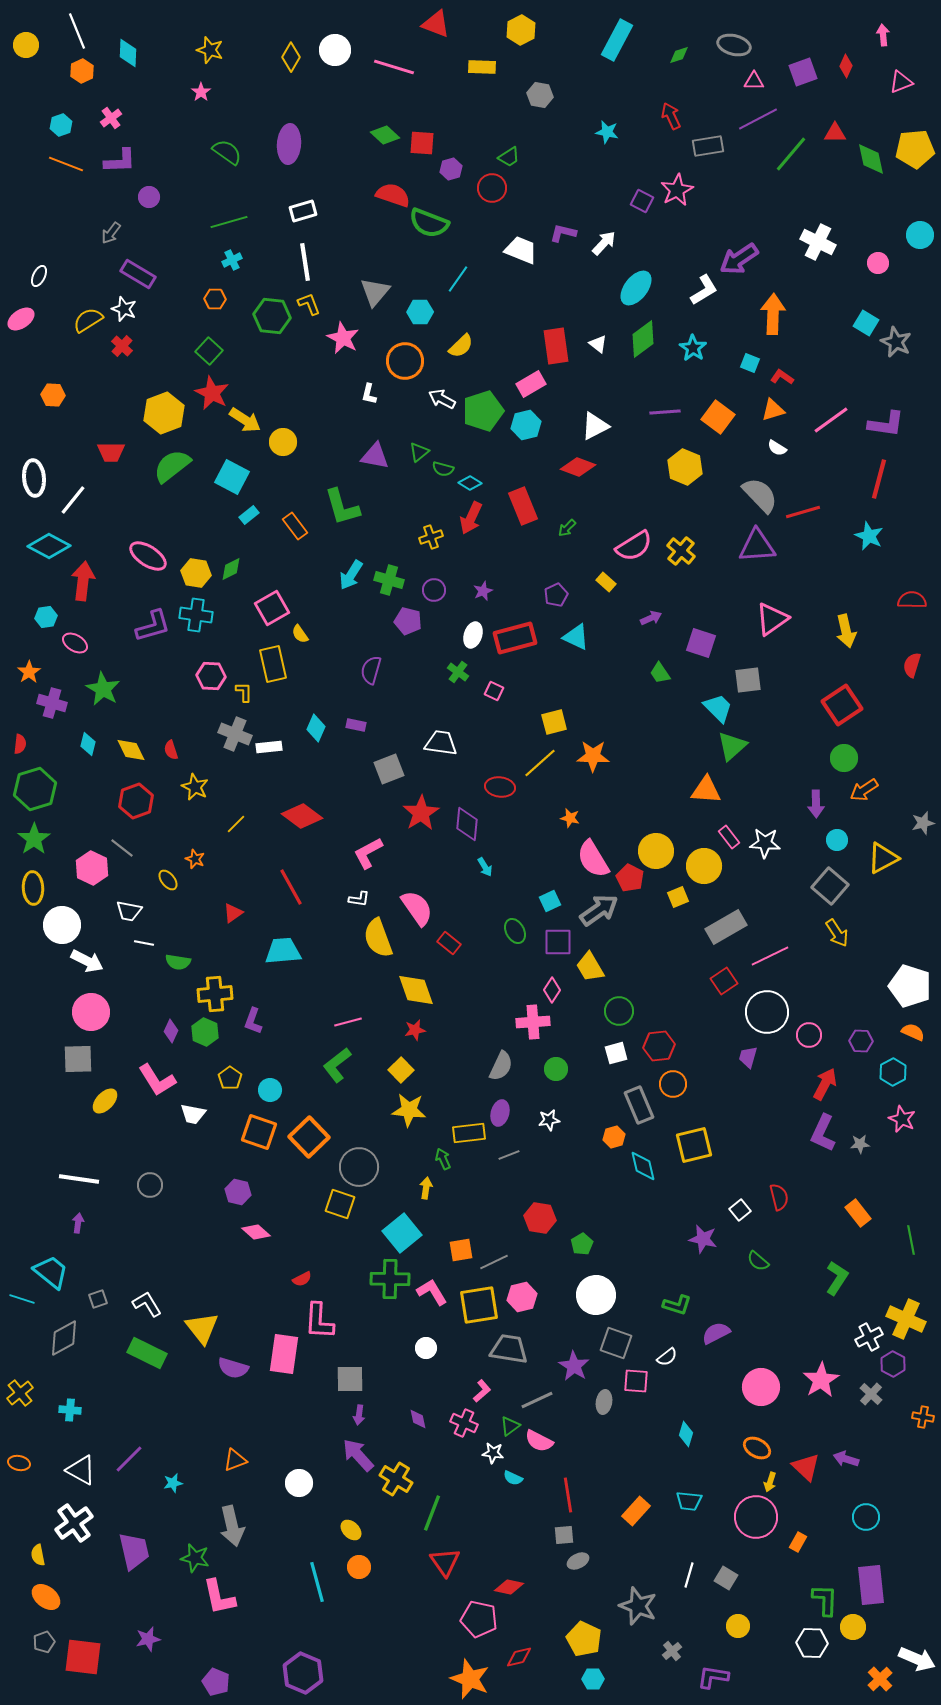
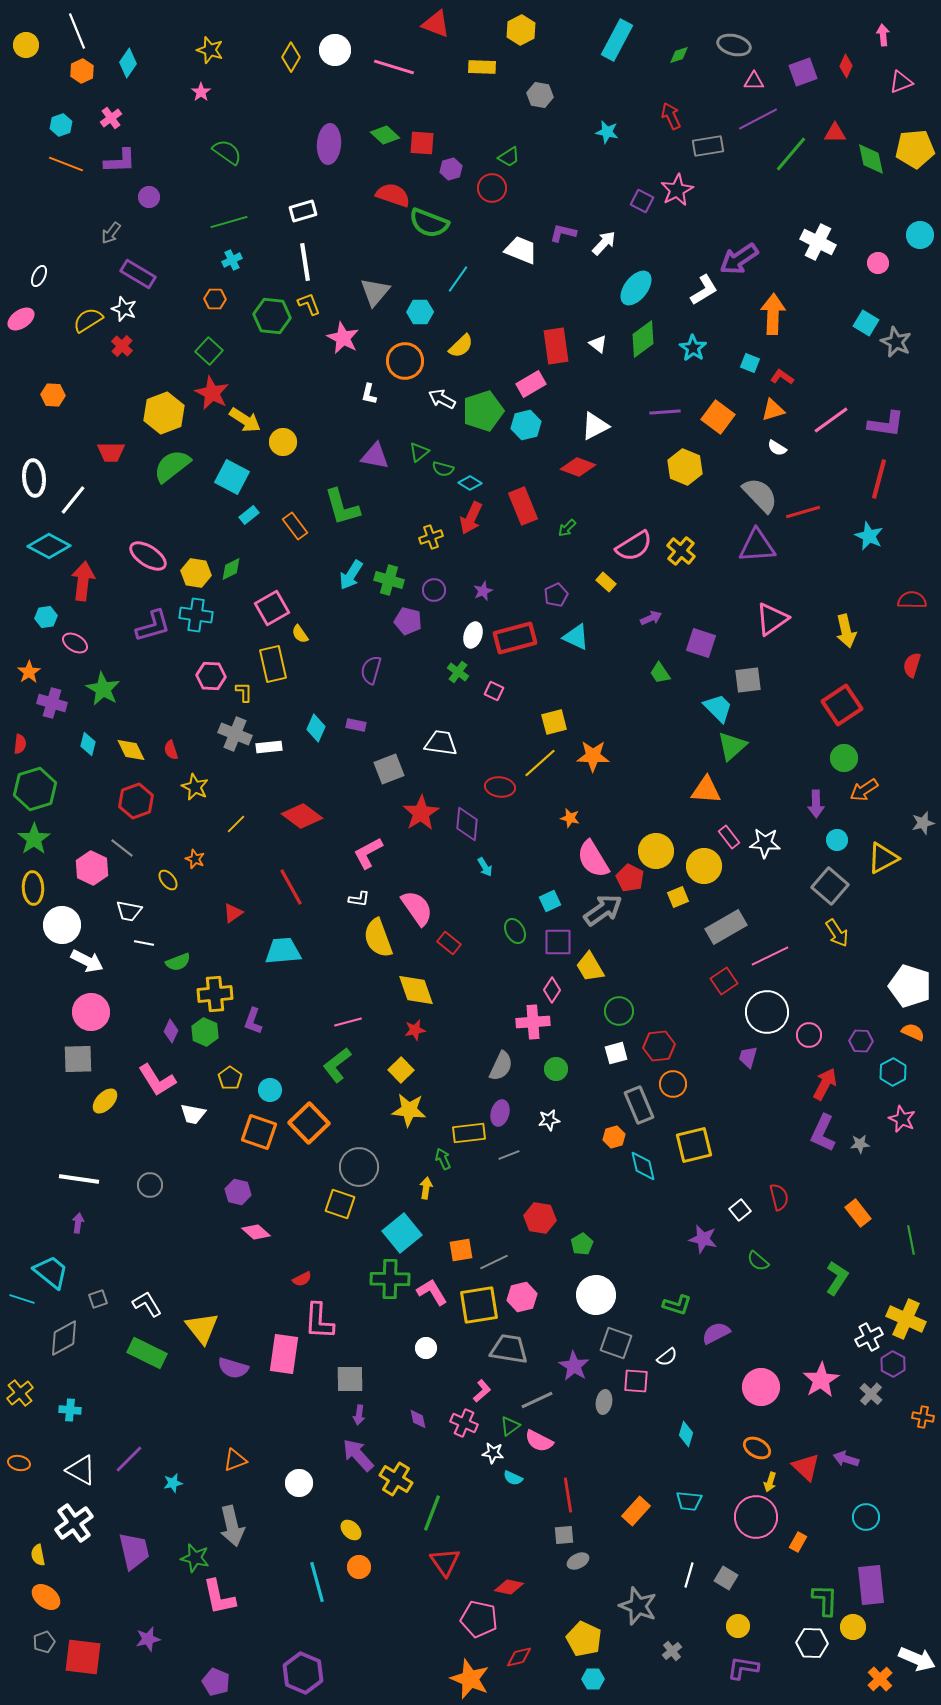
cyan diamond at (128, 53): moved 10 px down; rotated 32 degrees clockwise
purple ellipse at (289, 144): moved 40 px right
gray arrow at (599, 910): moved 4 px right
green semicircle at (178, 962): rotated 30 degrees counterclockwise
orange square at (309, 1137): moved 14 px up
purple L-shape at (713, 1677): moved 30 px right, 9 px up
